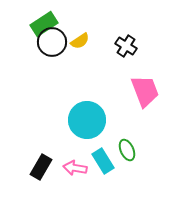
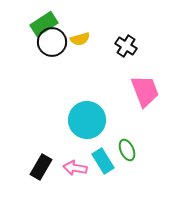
yellow semicircle: moved 2 px up; rotated 18 degrees clockwise
